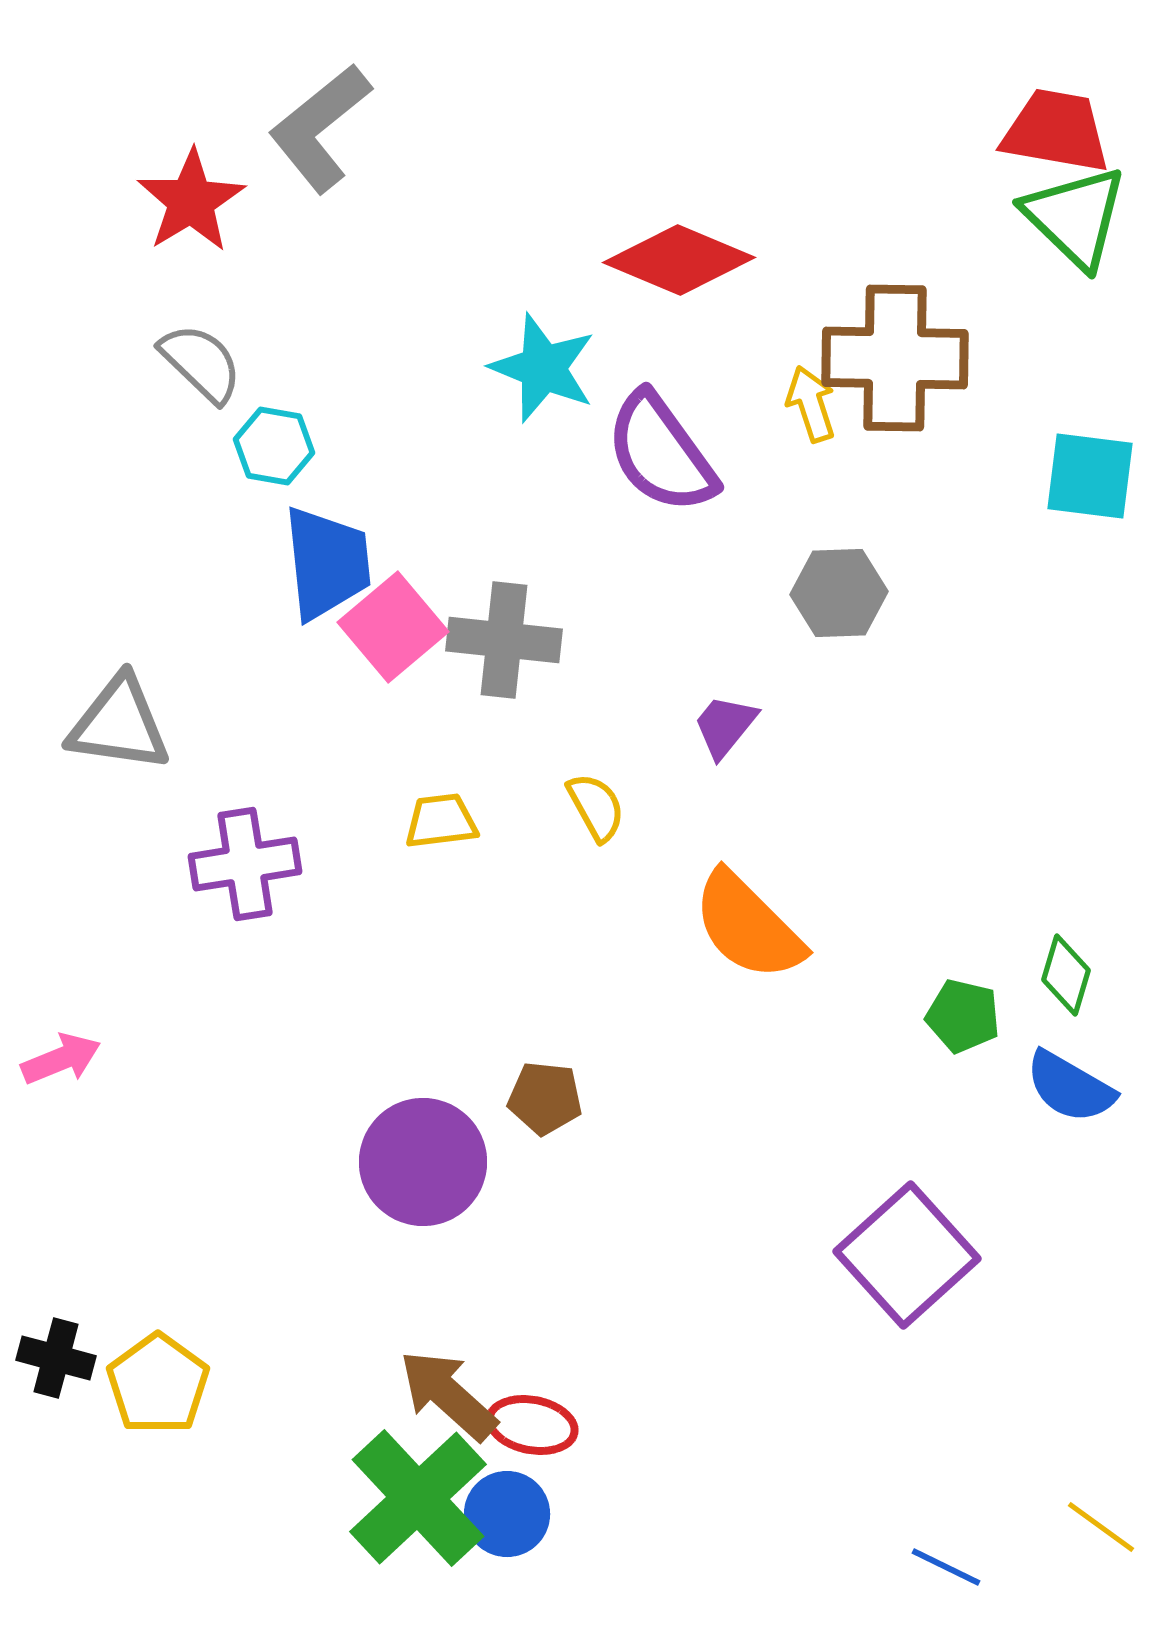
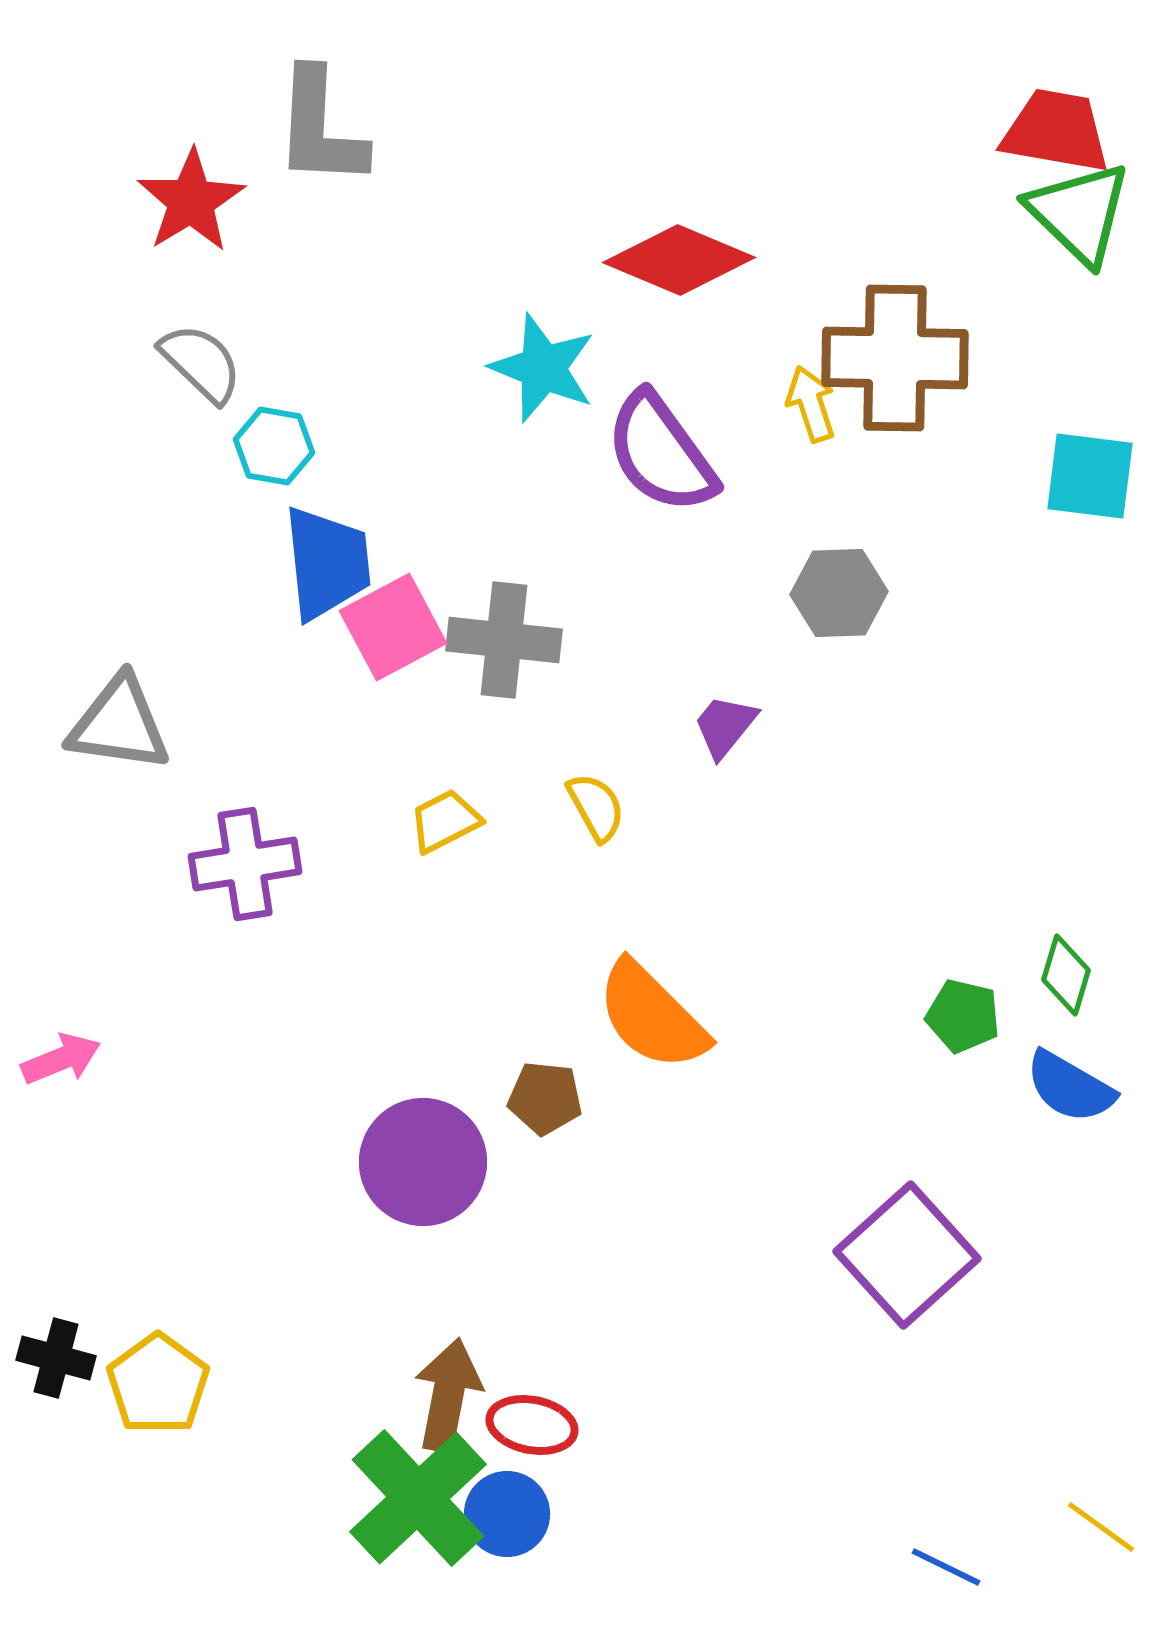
gray L-shape: rotated 48 degrees counterclockwise
green triangle: moved 4 px right, 4 px up
pink square: rotated 12 degrees clockwise
yellow trapezoid: moved 4 px right; rotated 20 degrees counterclockwise
orange semicircle: moved 96 px left, 90 px down
brown arrow: rotated 59 degrees clockwise
